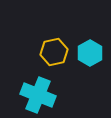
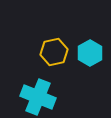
cyan cross: moved 2 px down
